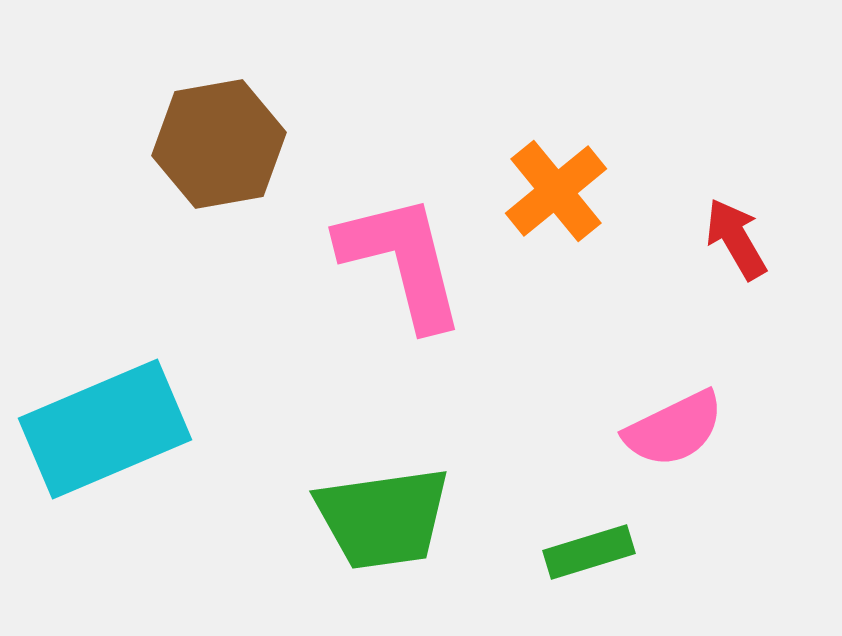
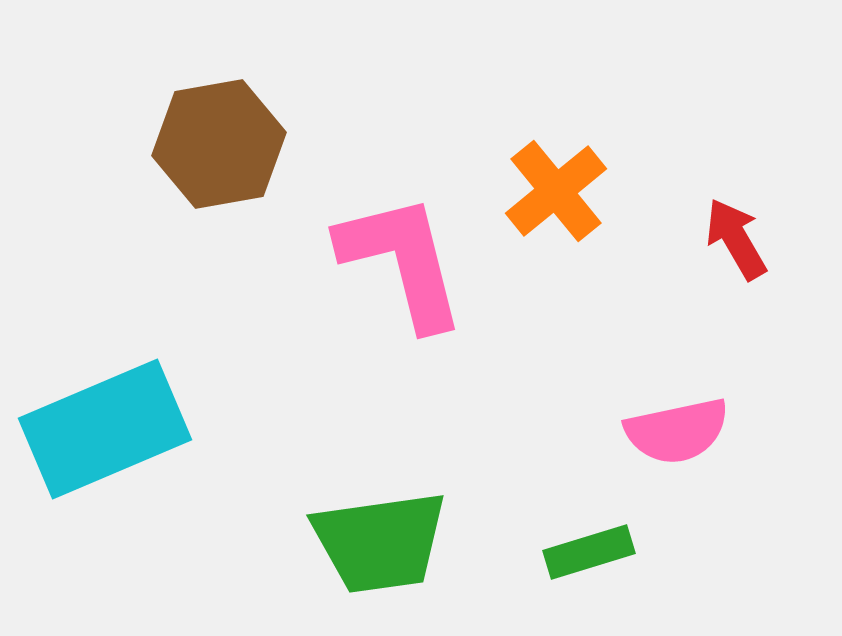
pink semicircle: moved 3 px right, 2 px down; rotated 14 degrees clockwise
green trapezoid: moved 3 px left, 24 px down
